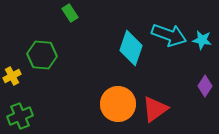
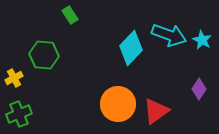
green rectangle: moved 2 px down
cyan star: rotated 18 degrees clockwise
cyan diamond: rotated 24 degrees clockwise
green hexagon: moved 2 px right
yellow cross: moved 2 px right, 2 px down
purple diamond: moved 6 px left, 3 px down
red triangle: moved 1 px right, 2 px down
green cross: moved 1 px left, 2 px up
